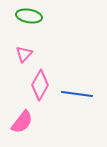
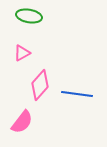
pink triangle: moved 2 px left, 1 px up; rotated 18 degrees clockwise
pink diamond: rotated 12 degrees clockwise
